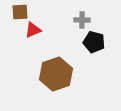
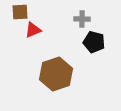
gray cross: moved 1 px up
